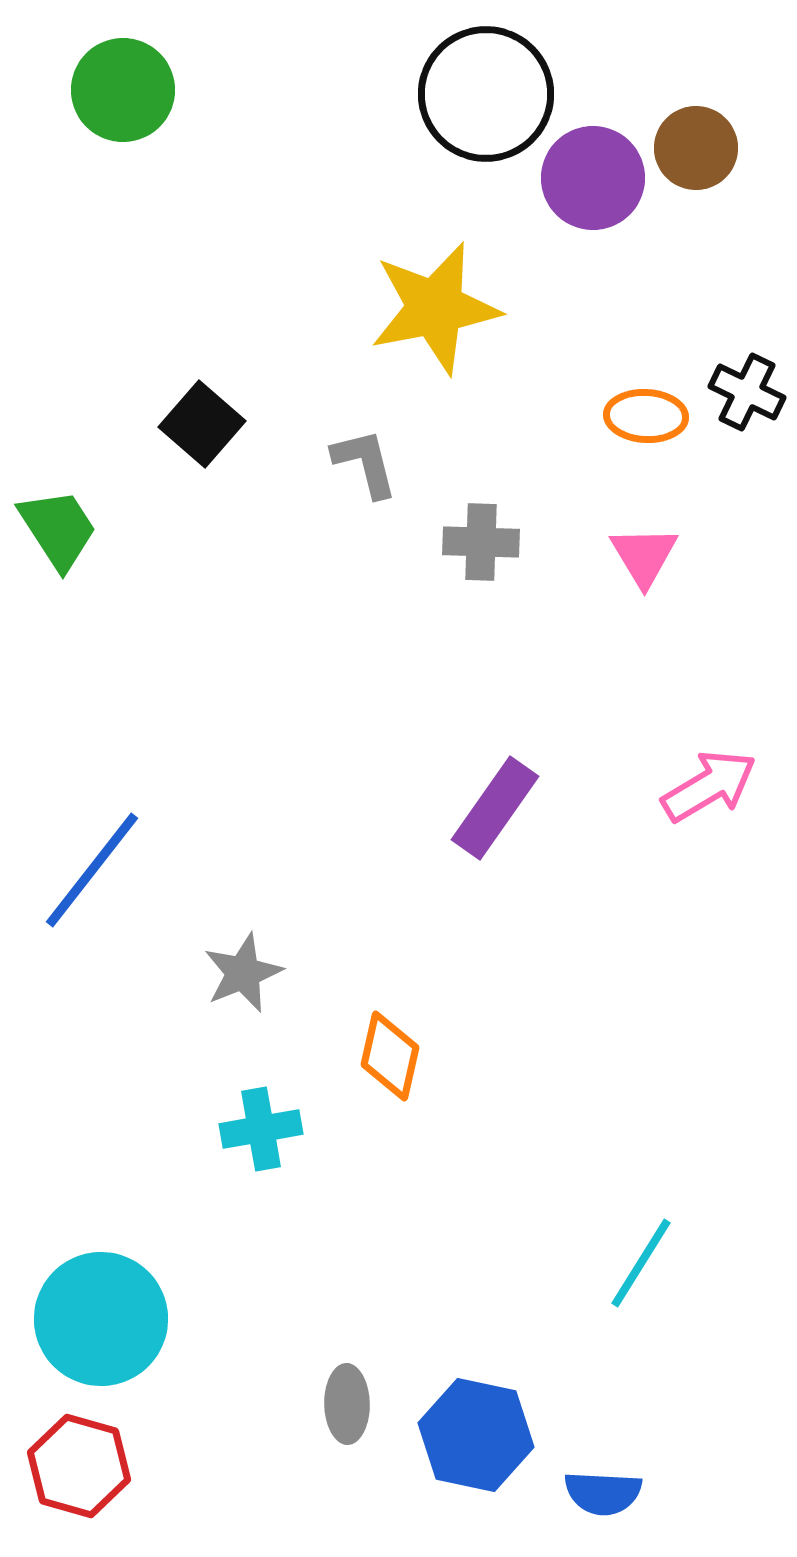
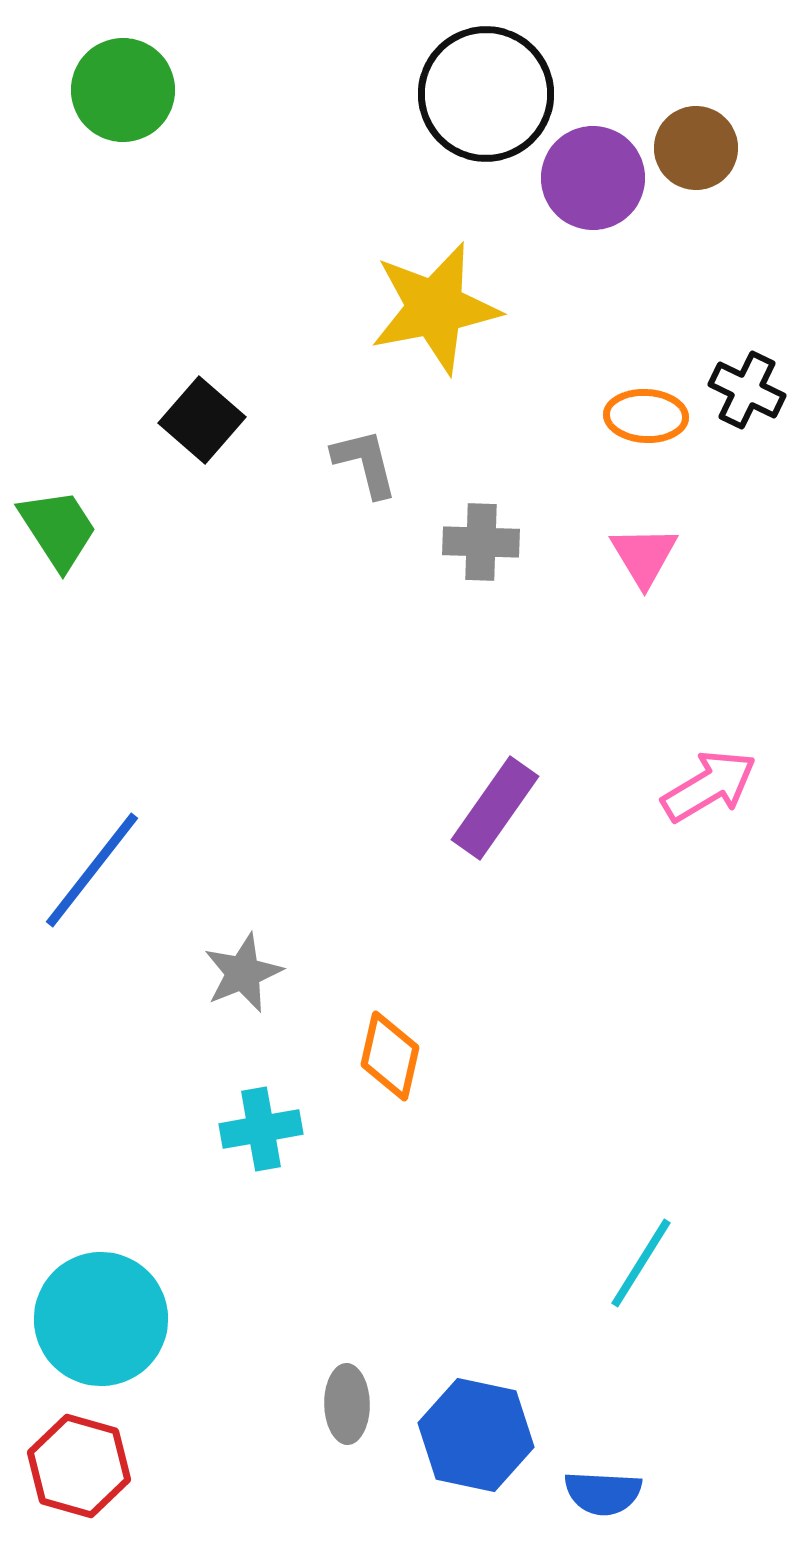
black cross: moved 2 px up
black square: moved 4 px up
